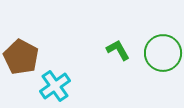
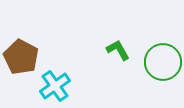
green circle: moved 9 px down
